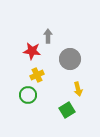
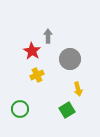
red star: rotated 24 degrees clockwise
green circle: moved 8 px left, 14 px down
